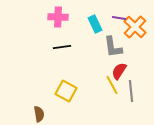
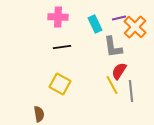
purple line: rotated 24 degrees counterclockwise
yellow square: moved 6 px left, 7 px up
